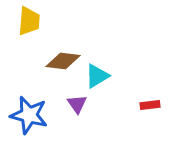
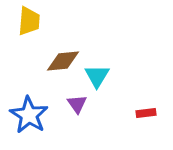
brown diamond: rotated 12 degrees counterclockwise
cyan triangle: rotated 28 degrees counterclockwise
red rectangle: moved 4 px left, 8 px down
blue star: rotated 18 degrees clockwise
